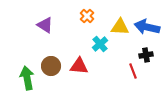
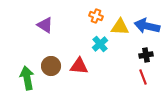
orange cross: moved 9 px right; rotated 24 degrees counterclockwise
blue arrow: moved 1 px up
red line: moved 10 px right, 6 px down
